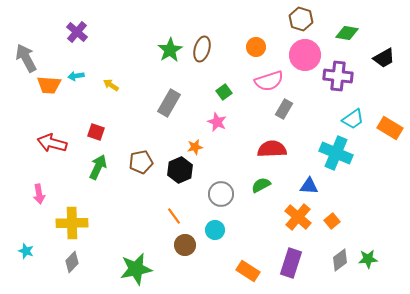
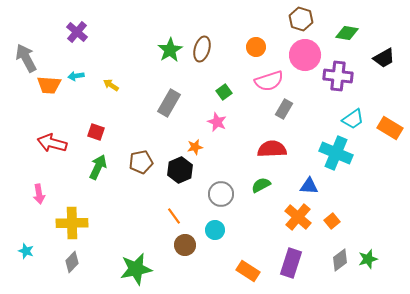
green star at (368, 259): rotated 12 degrees counterclockwise
